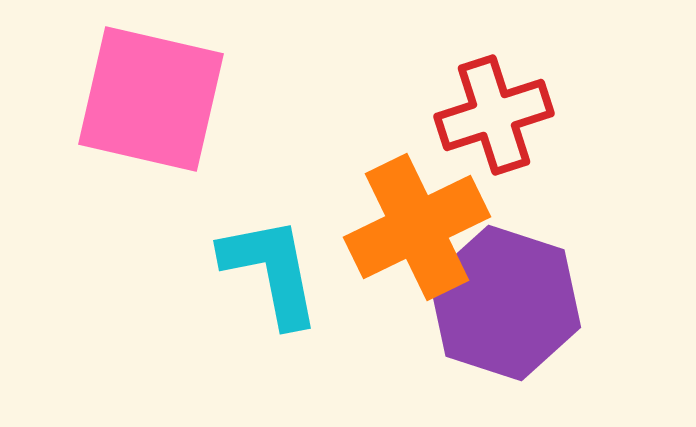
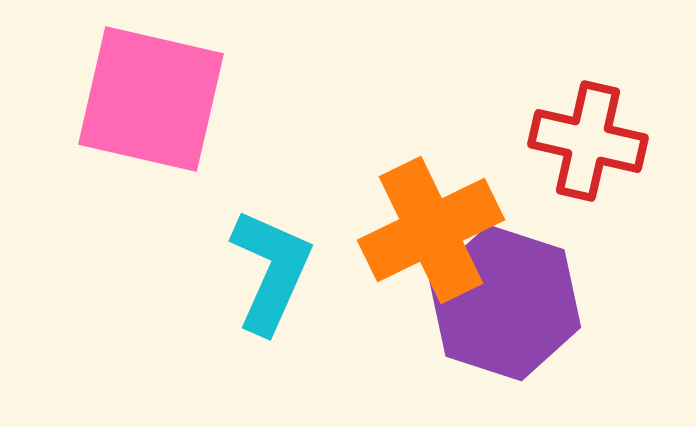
red cross: moved 94 px right, 26 px down; rotated 31 degrees clockwise
orange cross: moved 14 px right, 3 px down
cyan L-shape: rotated 35 degrees clockwise
